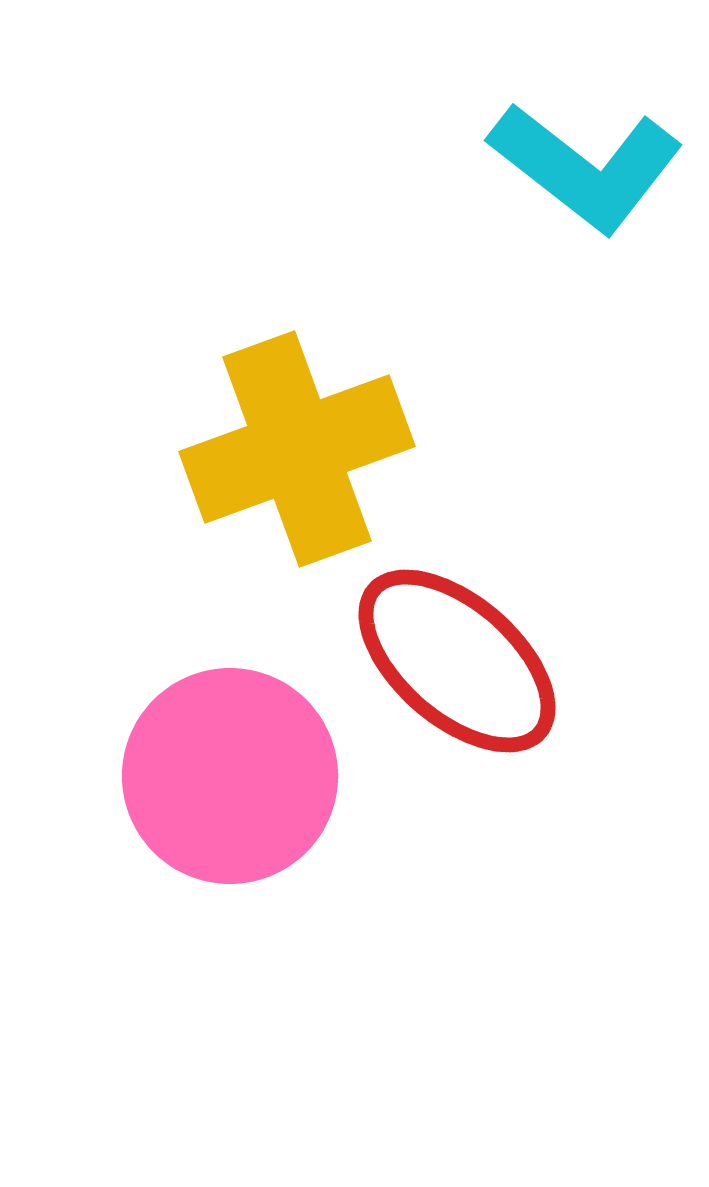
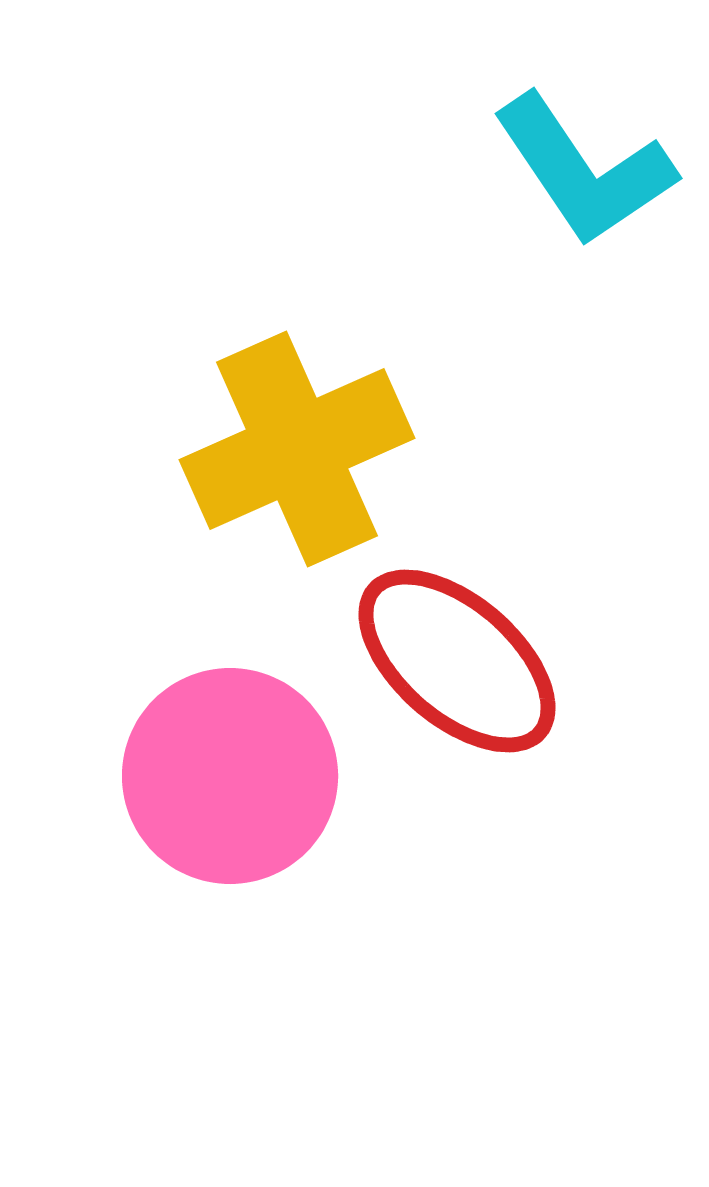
cyan L-shape: moved 2 px left, 3 px down; rotated 18 degrees clockwise
yellow cross: rotated 4 degrees counterclockwise
